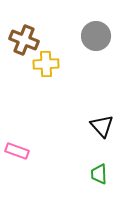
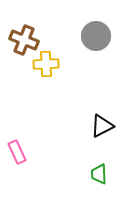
black triangle: rotated 45 degrees clockwise
pink rectangle: moved 1 px down; rotated 45 degrees clockwise
